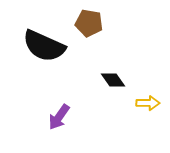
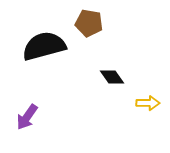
black semicircle: rotated 141 degrees clockwise
black diamond: moved 1 px left, 3 px up
purple arrow: moved 32 px left
